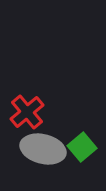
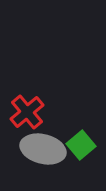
green square: moved 1 px left, 2 px up
